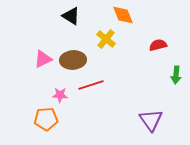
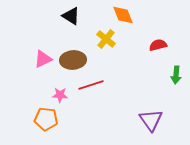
orange pentagon: rotated 10 degrees clockwise
